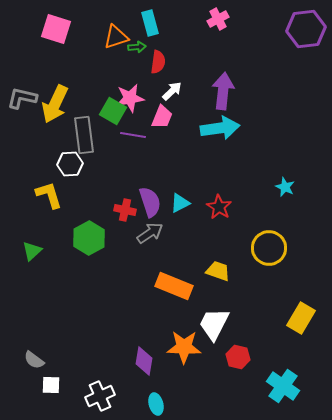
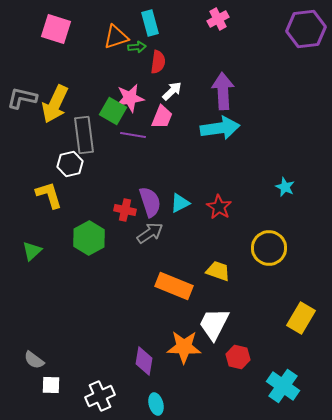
purple arrow: rotated 9 degrees counterclockwise
white hexagon: rotated 10 degrees counterclockwise
